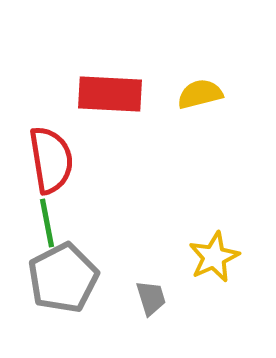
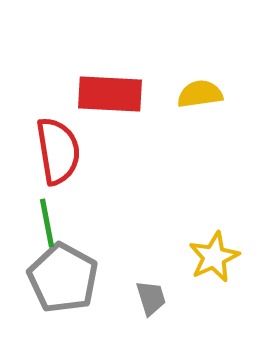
yellow semicircle: rotated 6 degrees clockwise
red semicircle: moved 7 px right, 9 px up
gray pentagon: rotated 16 degrees counterclockwise
